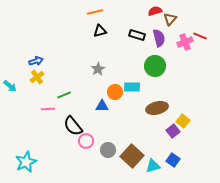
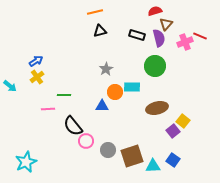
brown triangle: moved 4 px left, 5 px down
blue arrow: rotated 16 degrees counterclockwise
gray star: moved 8 px right
green line: rotated 24 degrees clockwise
brown square: rotated 30 degrees clockwise
cyan triangle: rotated 14 degrees clockwise
